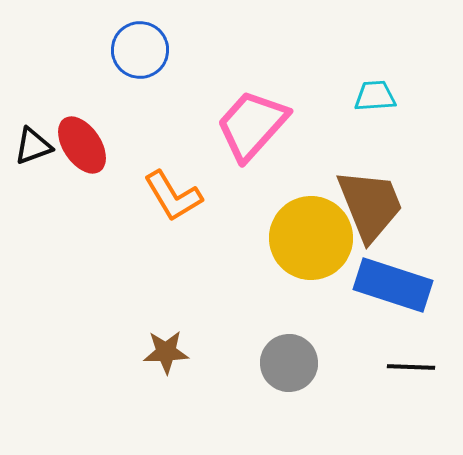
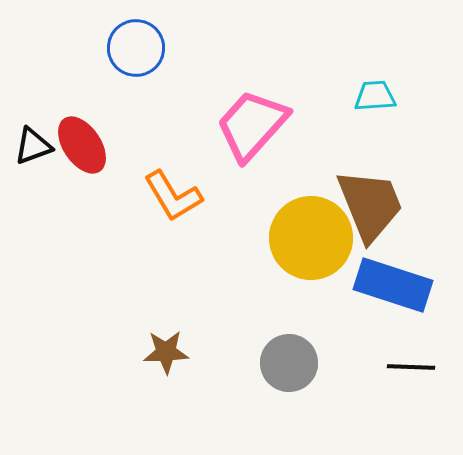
blue circle: moved 4 px left, 2 px up
